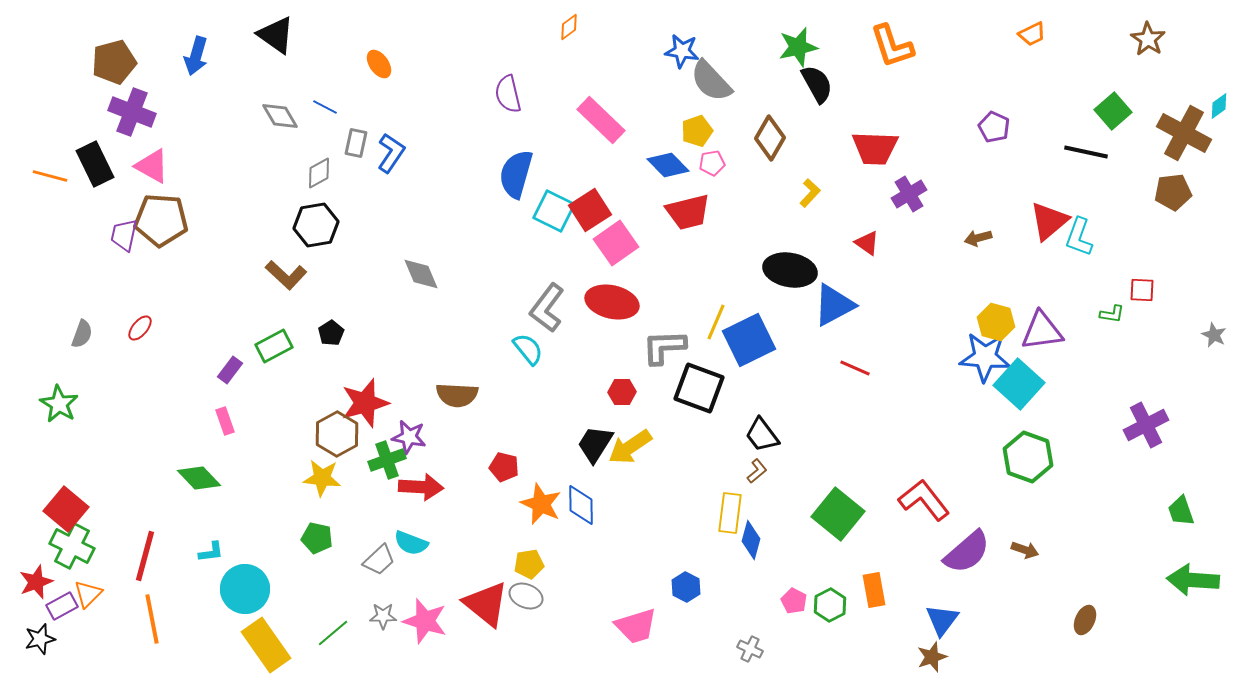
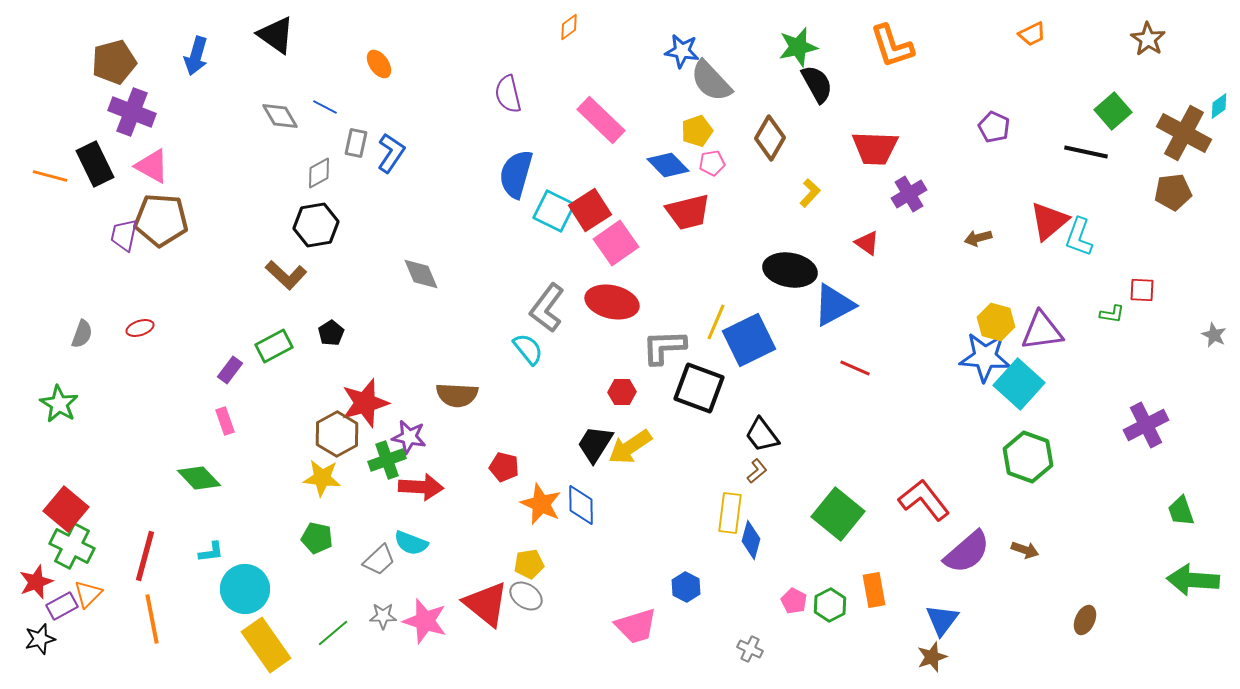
red ellipse at (140, 328): rotated 32 degrees clockwise
gray ellipse at (526, 596): rotated 12 degrees clockwise
